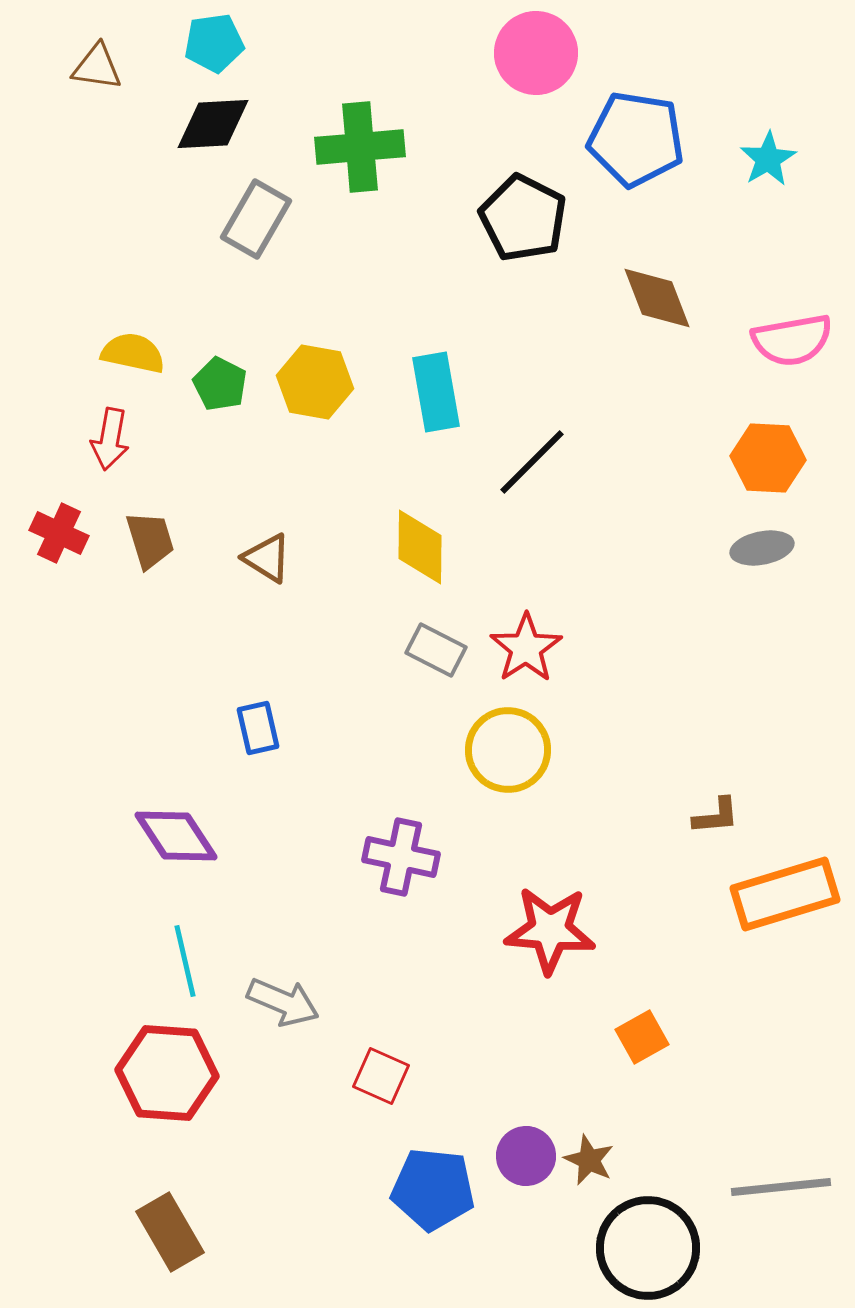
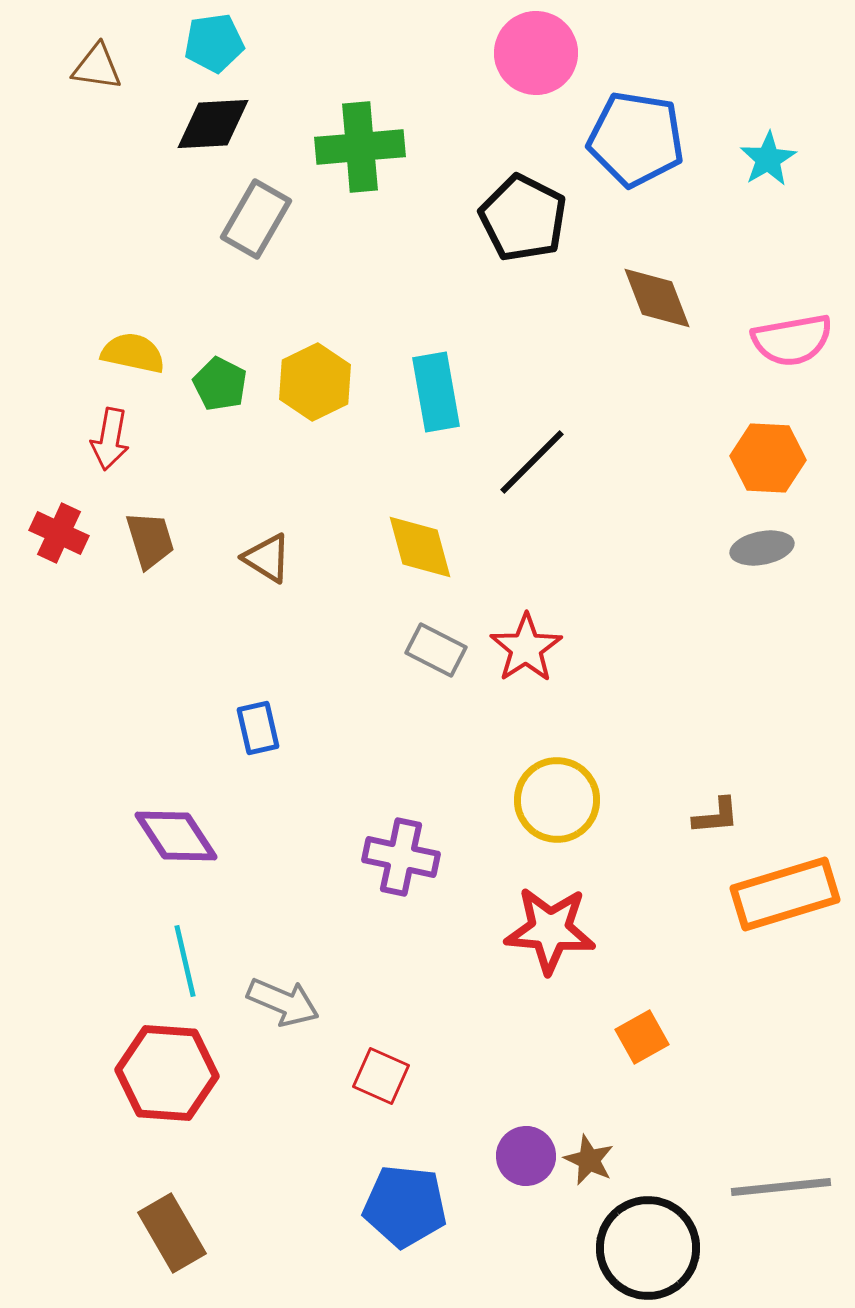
yellow hexagon at (315, 382): rotated 24 degrees clockwise
yellow diamond at (420, 547): rotated 16 degrees counterclockwise
yellow circle at (508, 750): moved 49 px right, 50 px down
blue pentagon at (433, 1189): moved 28 px left, 17 px down
brown rectangle at (170, 1232): moved 2 px right, 1 px down
